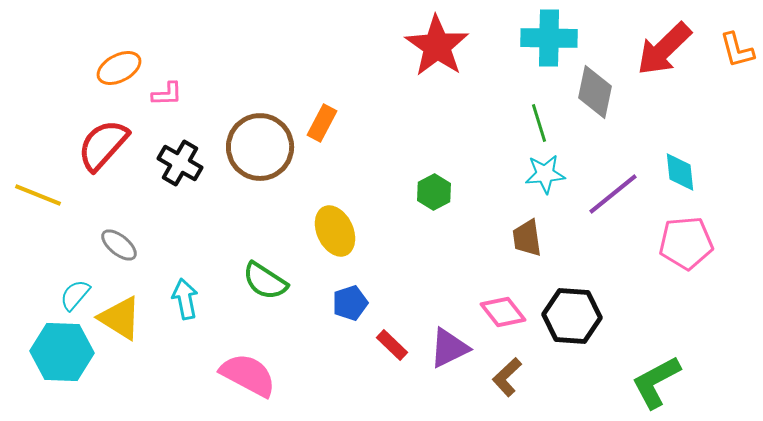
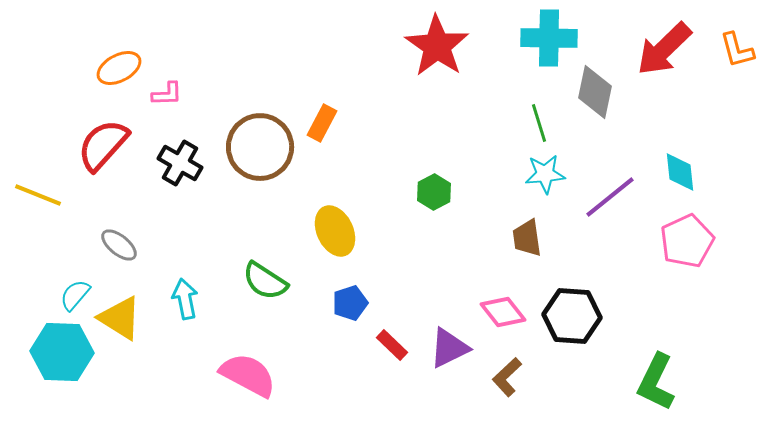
purple line: moved 3 px left, 3 px down
pink pentagon: moved 1 px right, 2 px up; rotated 20 degrees counterclockwise
green L-shape: rotated 36 degrees counterclockwise
